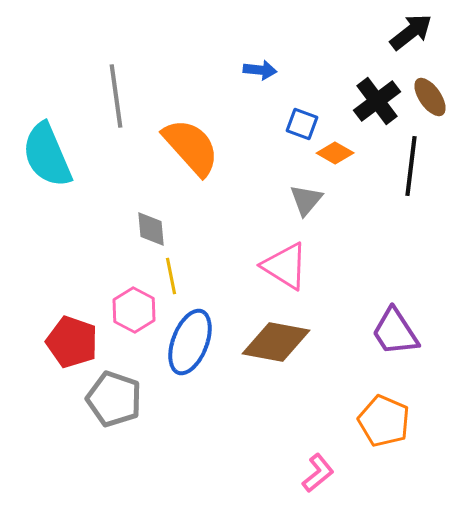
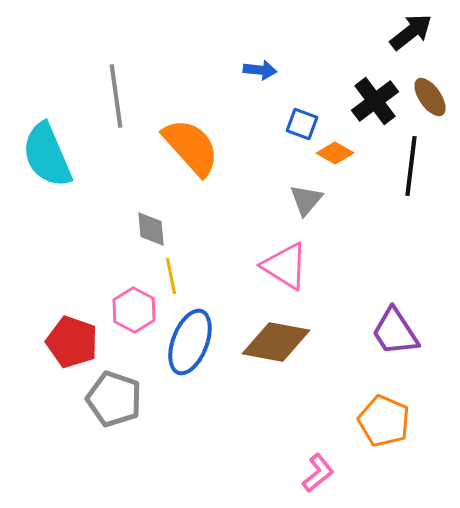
black cross: moved 2 px left
